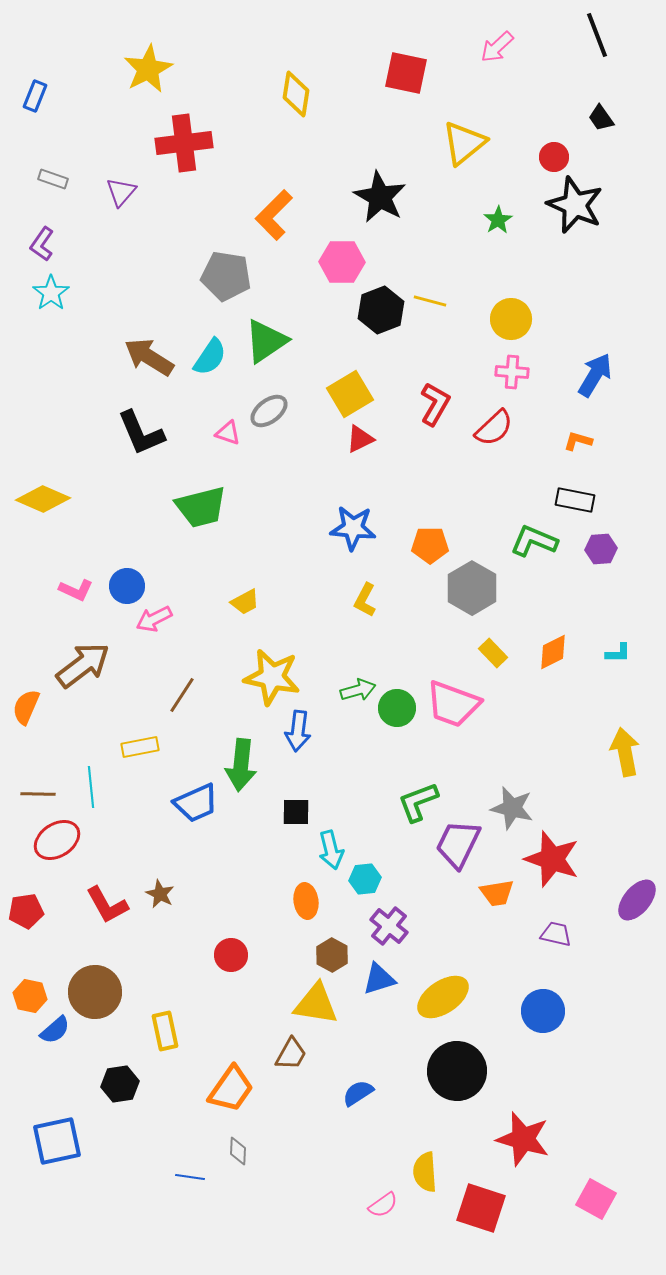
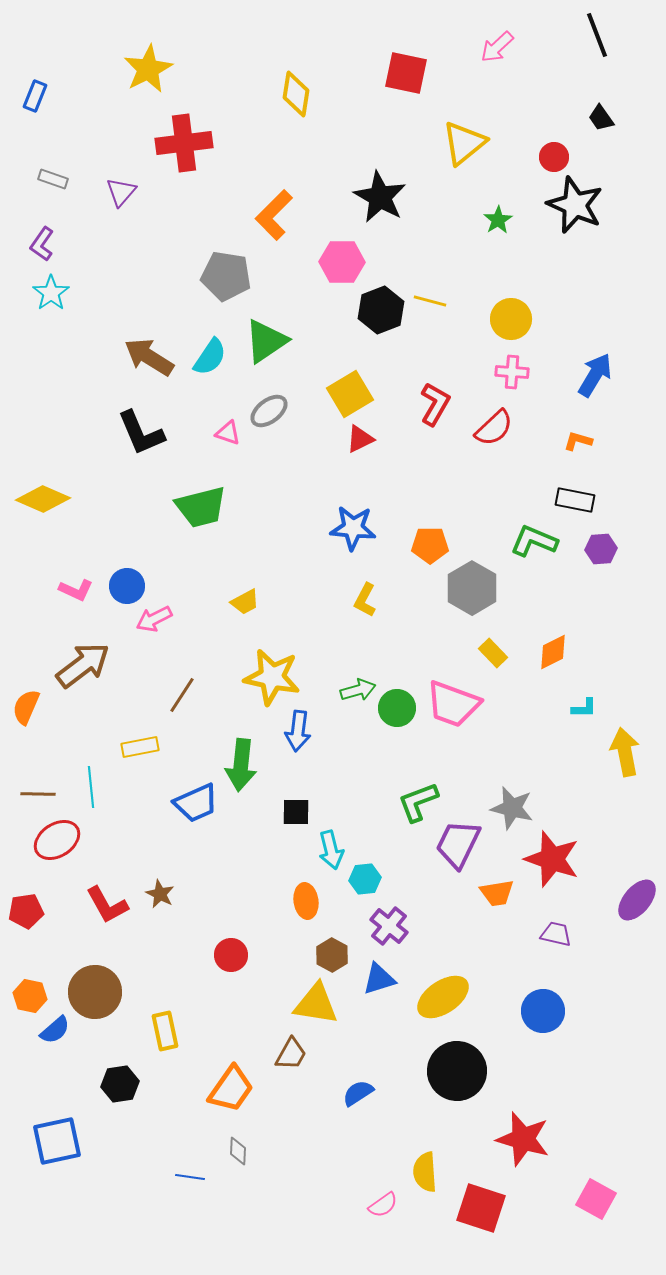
cyan L-shape at (618, 653): moved 34 px left, 55 px down
